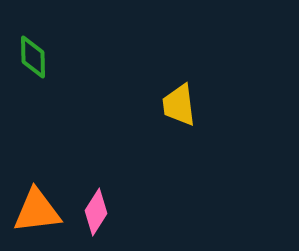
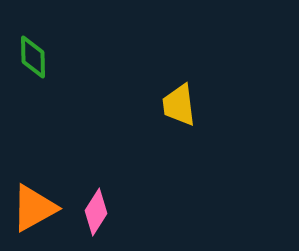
orange triangle: moved 3 px left, 3 px up; rotated 22 degrees counterclockwise
